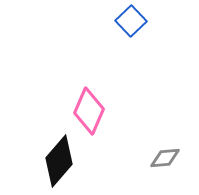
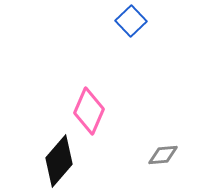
gray diamond: moved 2 px left, 3 px up
